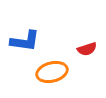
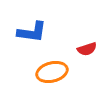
blue L-shape: moved 7 px right, 9 px up
